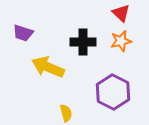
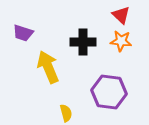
red triangle: moved 2 px down
orange star: rotated 20 degrees clockwise
yellow arrow: rotated 44 degrees clockwise
purple hexagon: moved 4 px left; rotated 20 degrees counterclockwise
